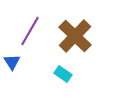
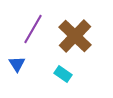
purple line: moved 3 px right, 2 px up
blue triangle: moved 5 px right, 2 px down
